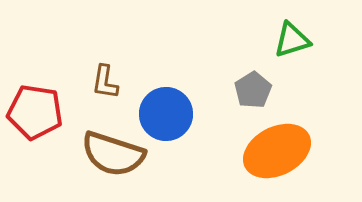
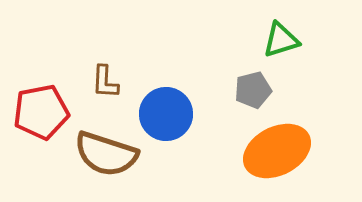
green triangle: moved 11 px left
brown L-shape: rotated 6 degrees counterclockwise
gray pentagon: rotated 18 degrees clockwise
red pentagon: moved 6 px right; rotated 20 degrees counterclockwise
brown semicircle: moved 7 px left
